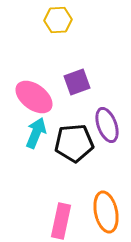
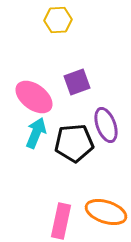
purple ellipse: moved 1 px left
orange ellipse: rotated 60 degrees counterclockwise
